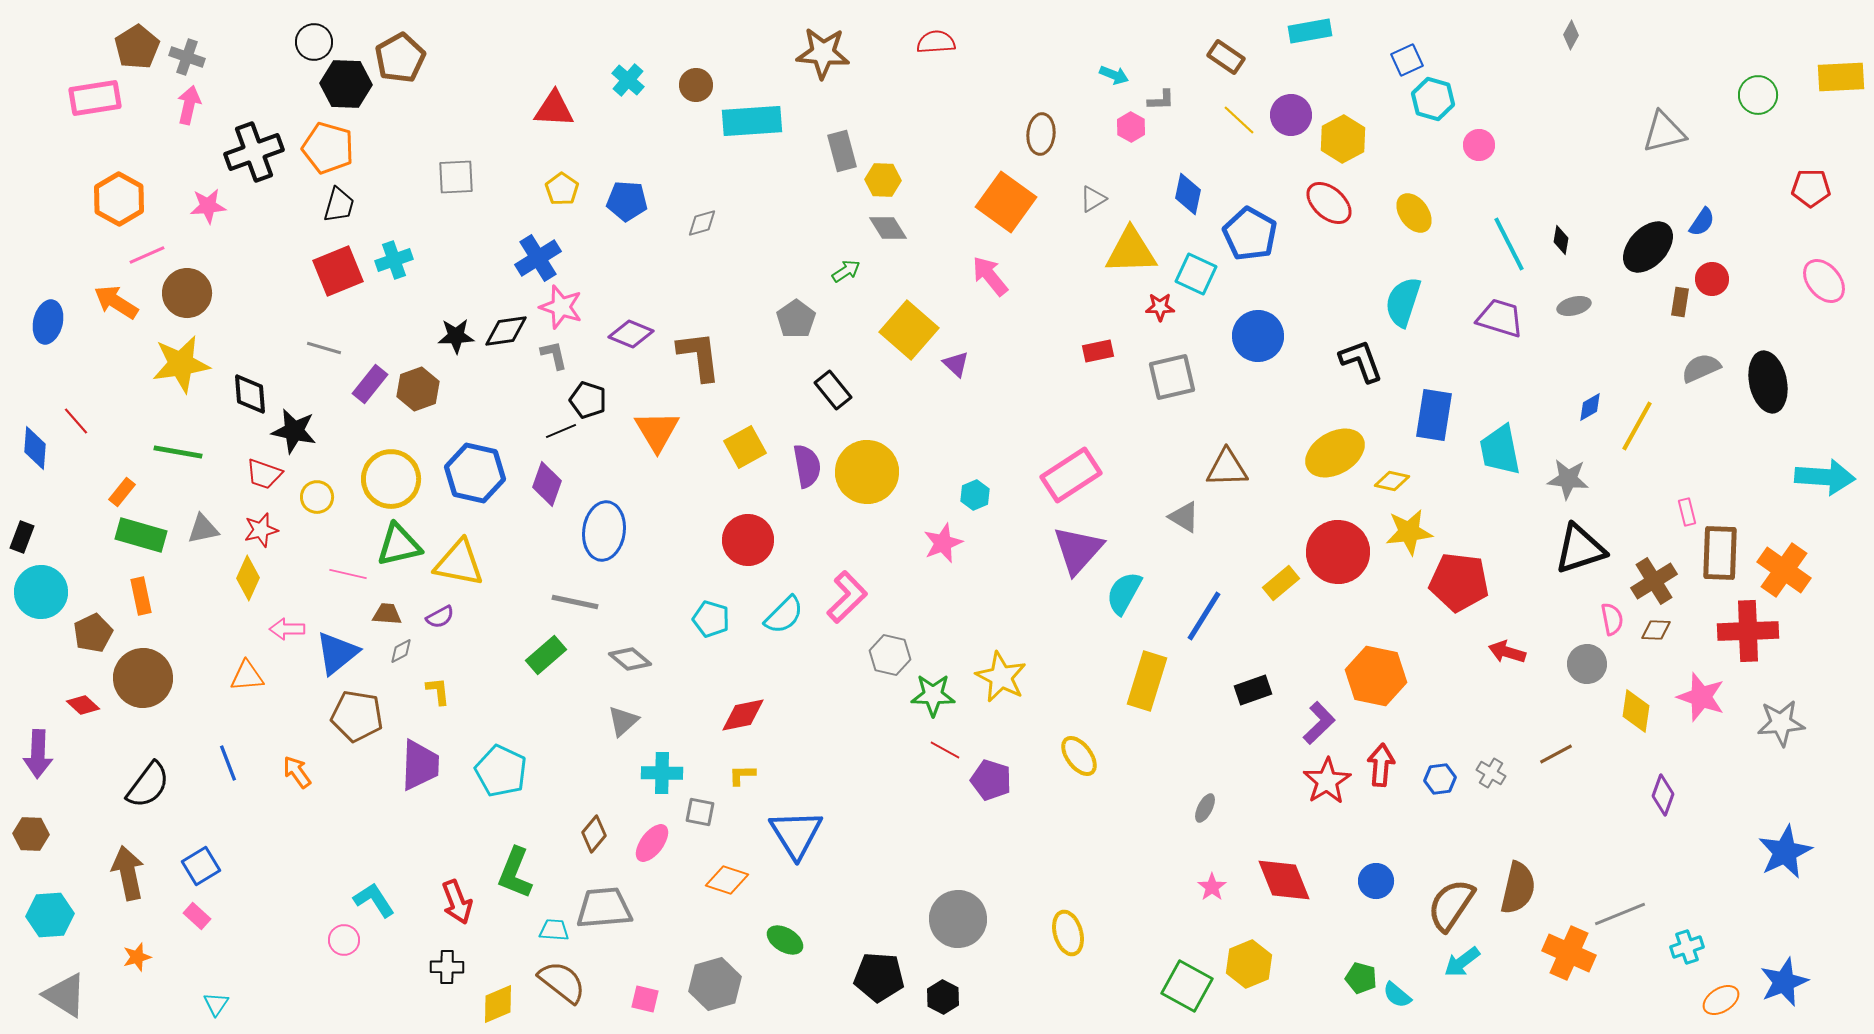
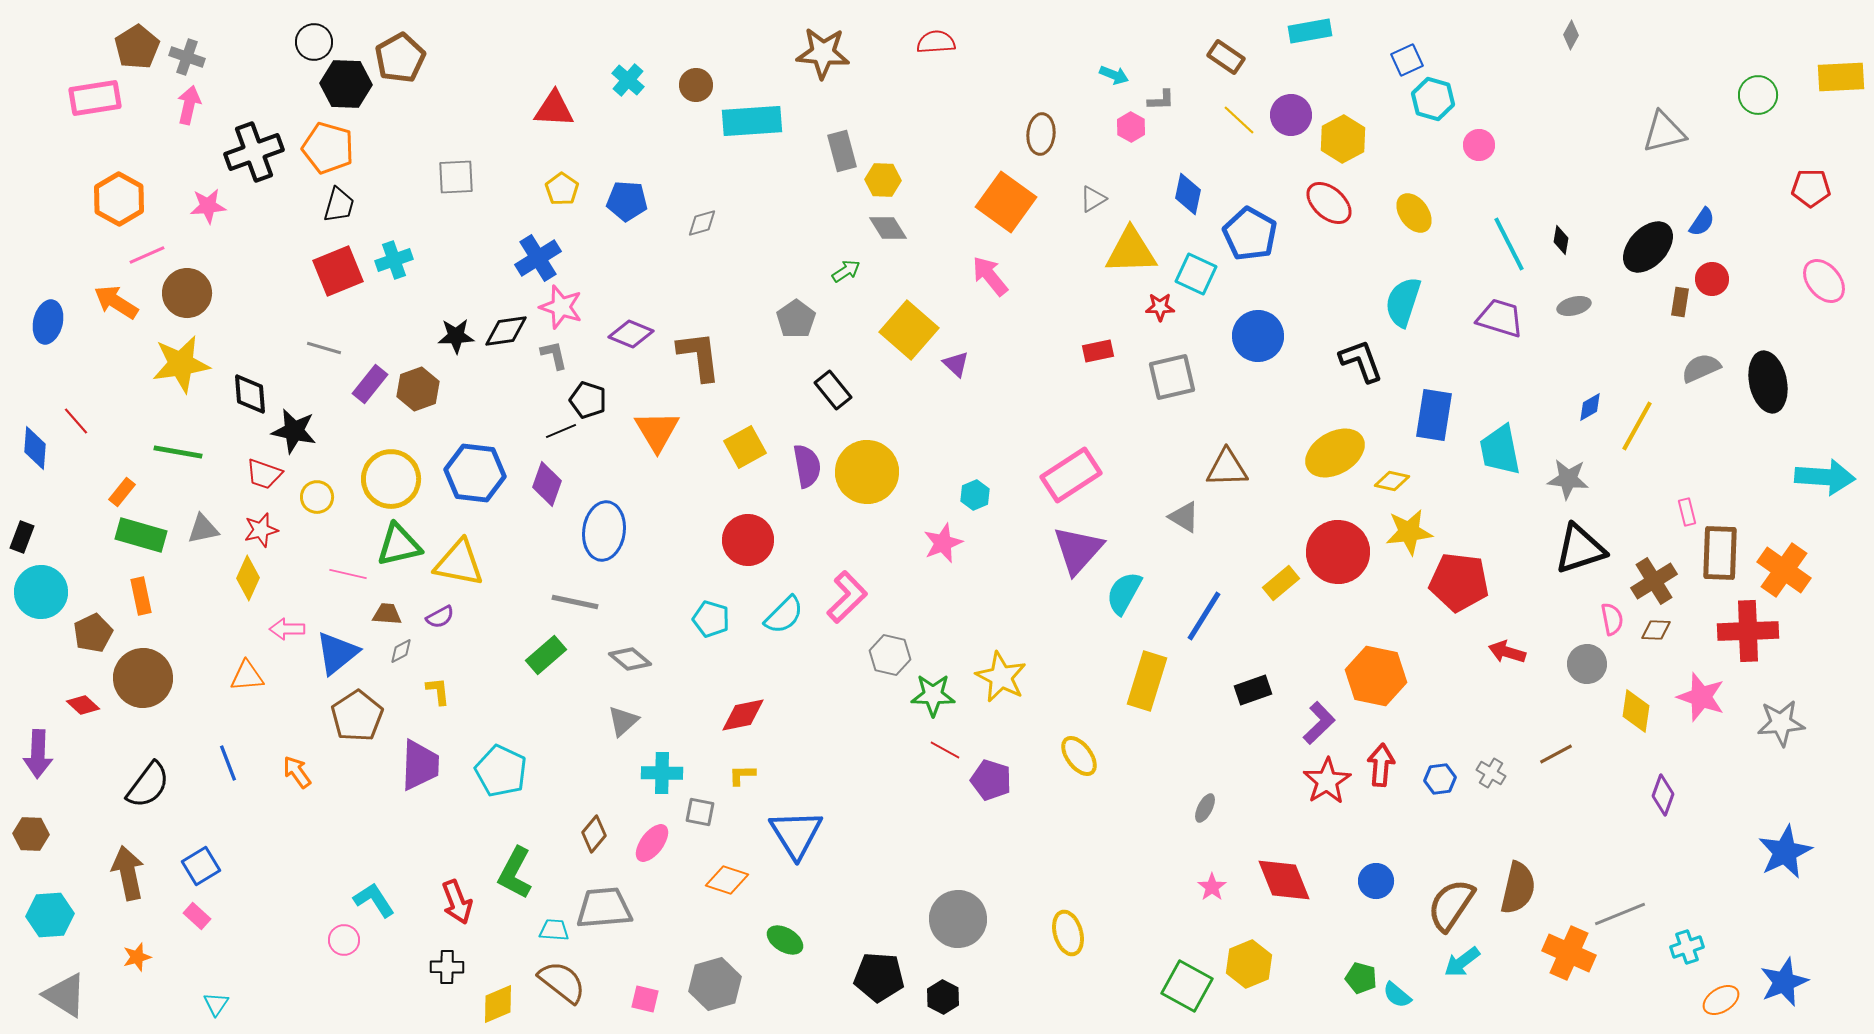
blue hexagon at (475, 473): rotated 6 degrees counterclockwise
brown pentagon at (357, 716): rotated 30 degrees clockwise
green L-shape at (515, 873): rotated 6 degrees clockwise
